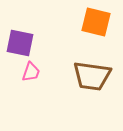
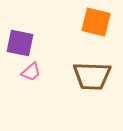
pink trapezoid: rotated 30 degrees clockwise
brown trapezoid: rotated 6 degrees counterclockwise
